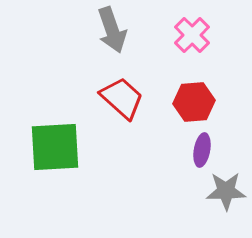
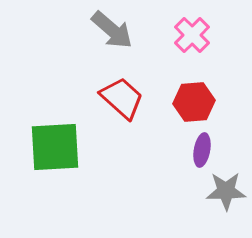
gray arrow: rotated 30 degrees counterclockwise
